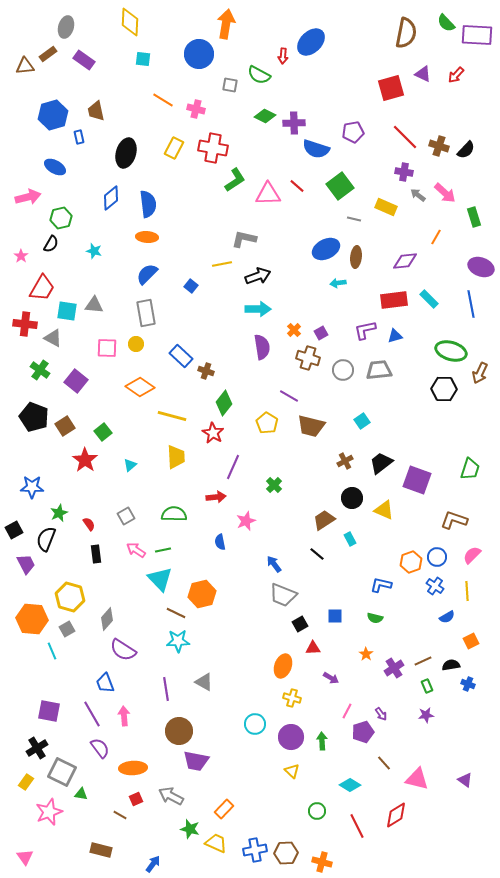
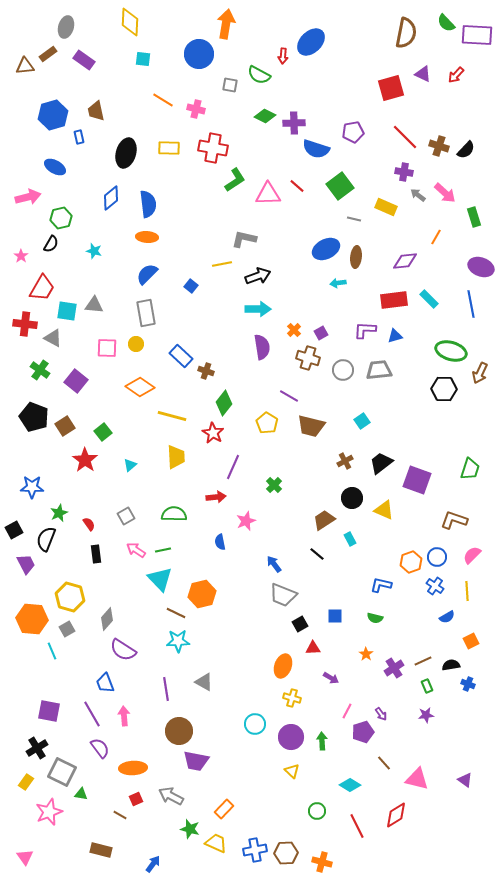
yellow rectangle at (174, 148): moved 5 px left; rotated 65 degrees clockwise
purple L-shape at (365, 330): rotated 15 degrees clockwise
